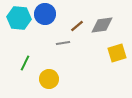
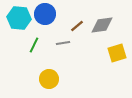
green line: moved 9 px right, 18 px up
